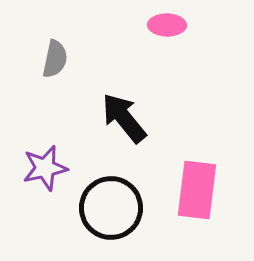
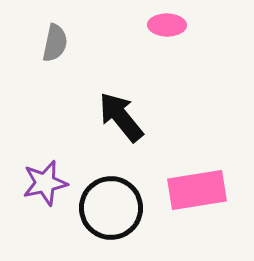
gray semicircle: moved 16 px up
black arrow: moved 3 px left, 1 px up
purple star: moved 15 px down
pink rectangle: rotated 74 degrees clockwise
